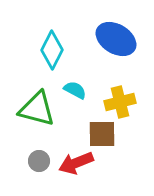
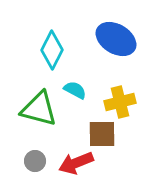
green triangle: moved 2 px right
gray circle: moved 4 px left
